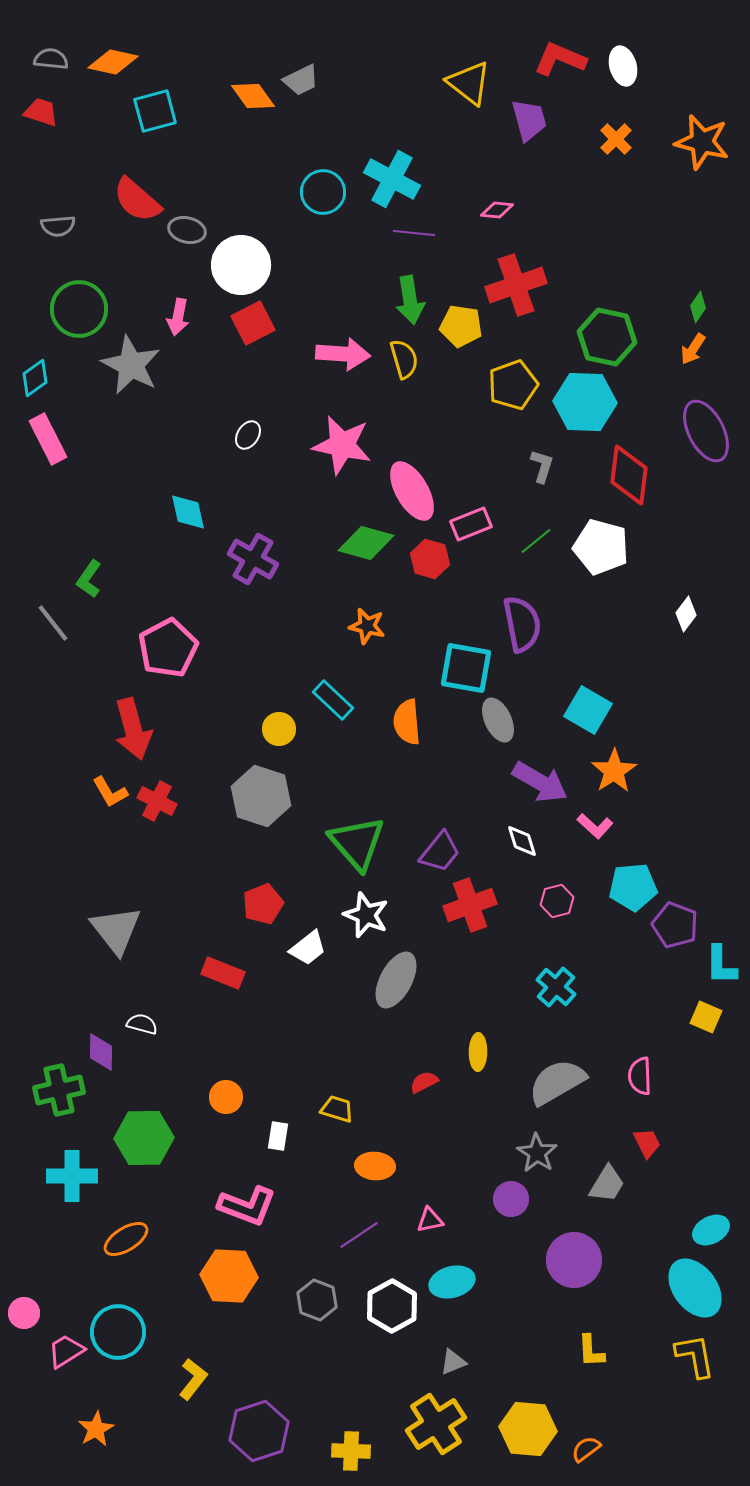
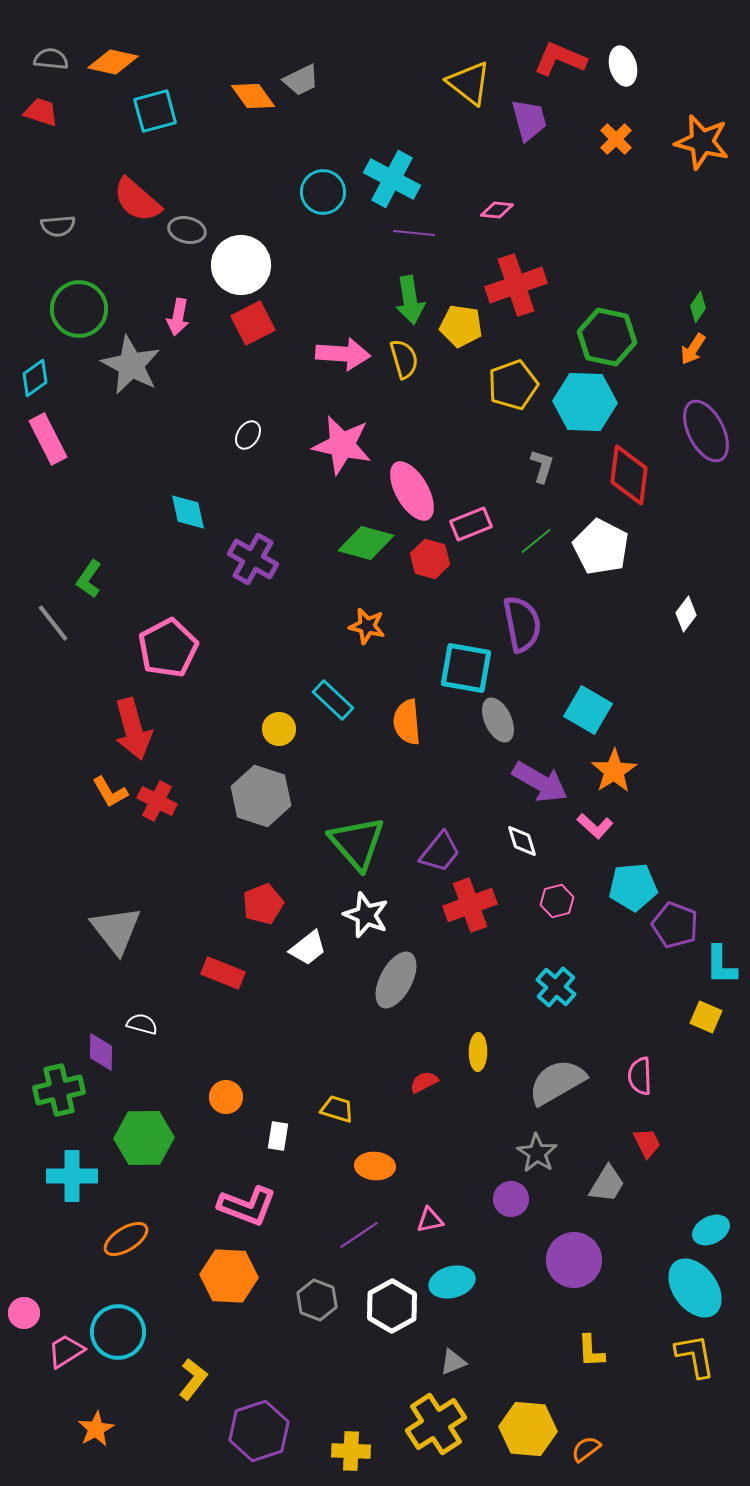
white pentagon at (601, 547): rotated 12 degrees clockwise
